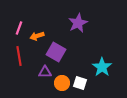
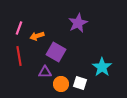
orange circle: moved 1 px left, 1 px down
